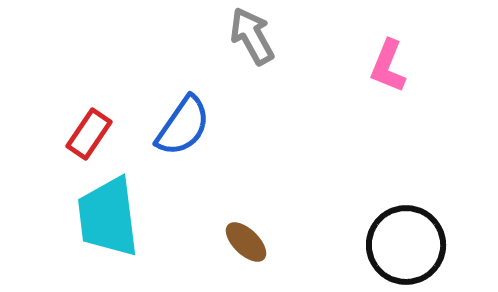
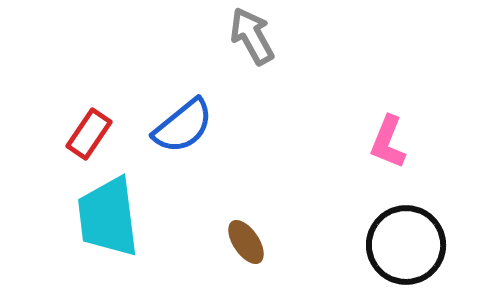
pink L-shape: moved 76 px down
blue semicircle: rotated 16 degrees clockwise
brown ellipse: rotated 12 degrees clockwise
